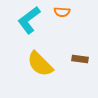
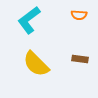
orange semicircle: moved 17 px right, 3 px down
yellow semicircle: moved 4 px left
